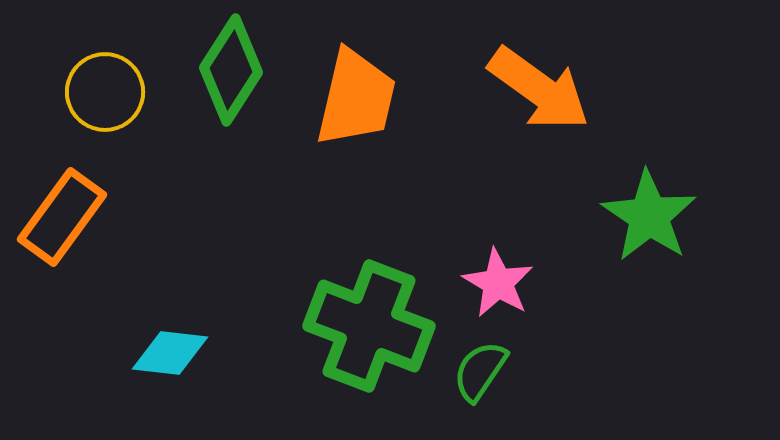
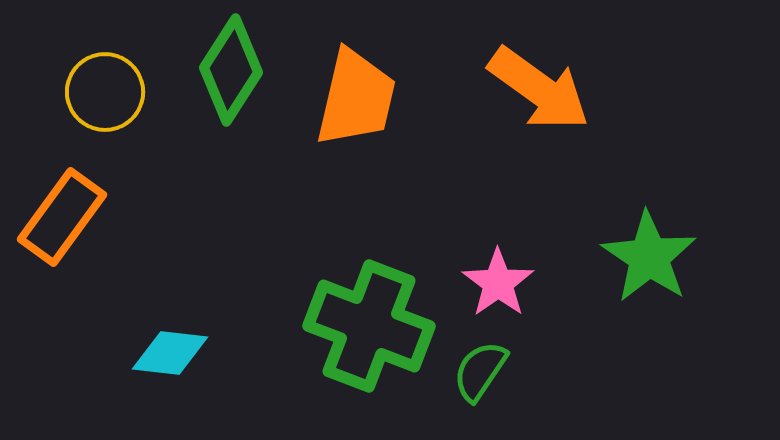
green star: moved 41 px down
pink star: rotated 6 degrees clockwise
